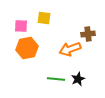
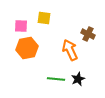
brown cross: rotated 32 degrees clockwise
orange arrow: moved 1 px down; rotated 85 degrees clockwise
